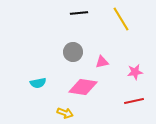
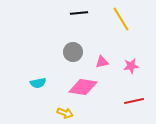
pink star: moved 4 px left, 6 px up
